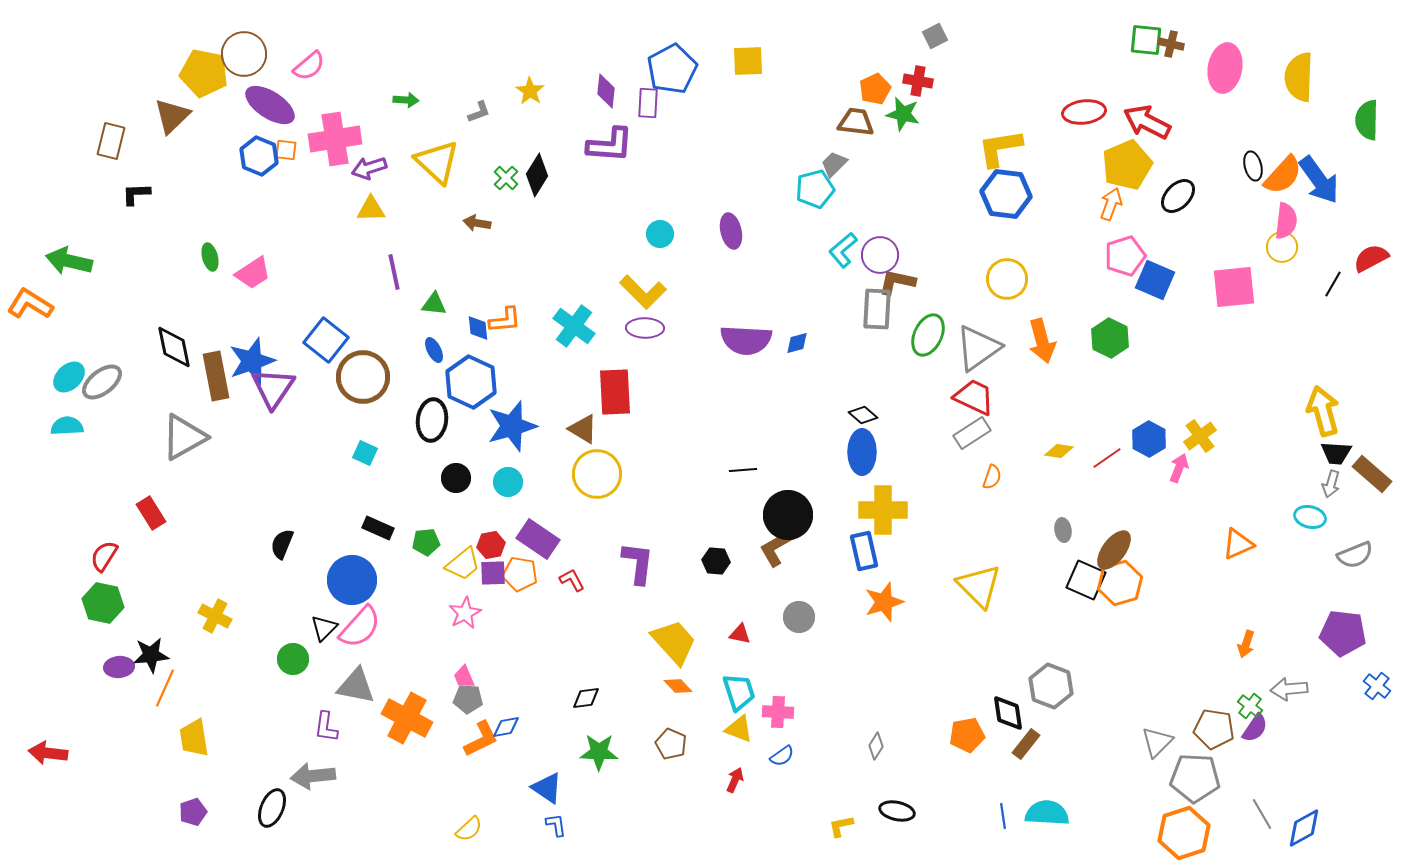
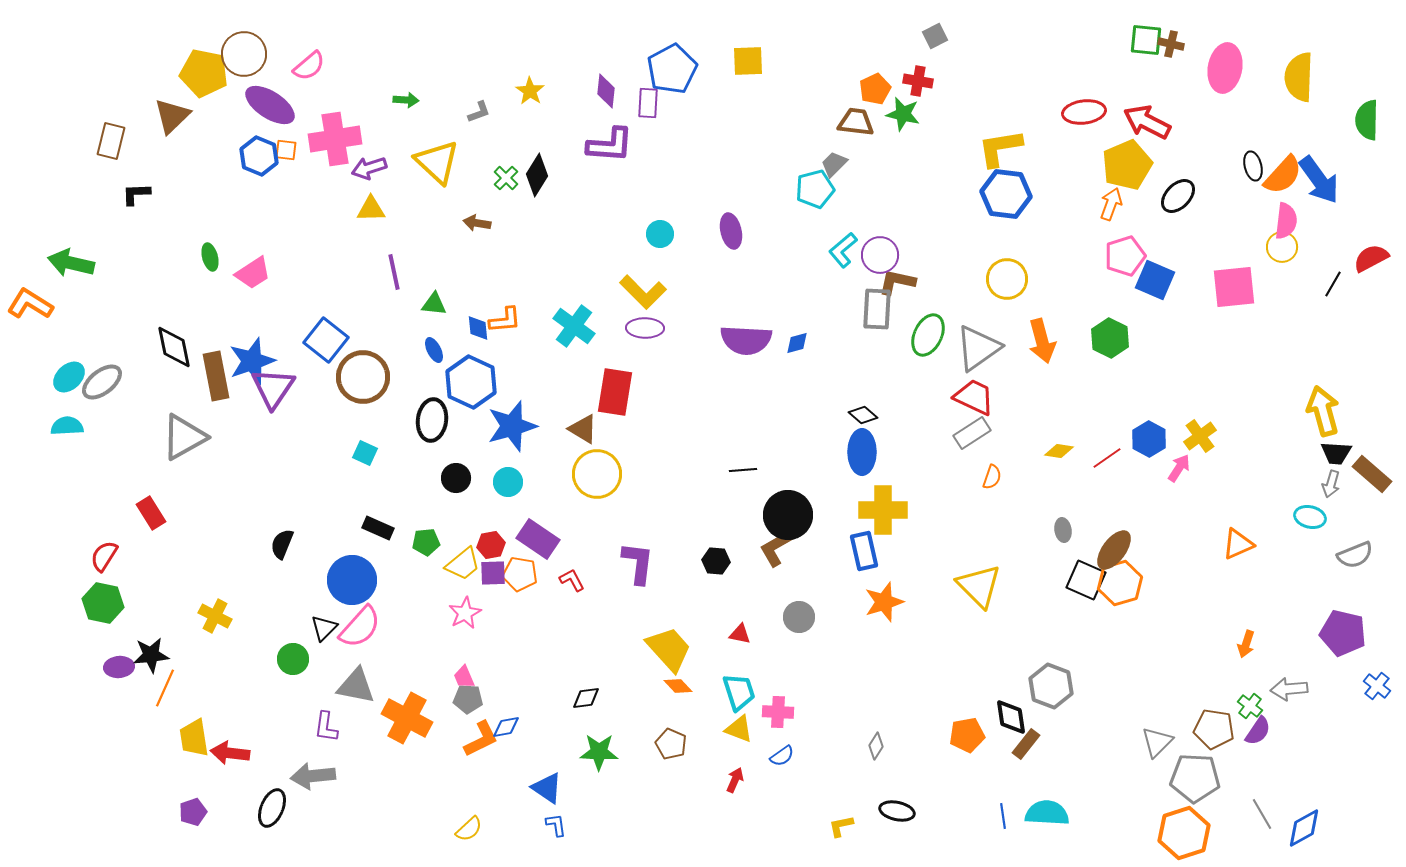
green arrow at (69, 261): moved 2 px right, 2 px down
red rectangle at (615, 392): rotated 12 degrees clockwise
pink arrow at (1179, 468): rotated 12 degrees clockwise
purple pentagon at (1343, 633): rotated 6 degrees clockwise
yellow trapezoid at (674, 642): moved 5 px left, 7 px down
black diamond at (1008, 713): moved 3 px right, 4 px down
purple semicircle at (1255, 728): moved 3 px right, 3 px down
red arrow at (48, 753): moved 182 px right
